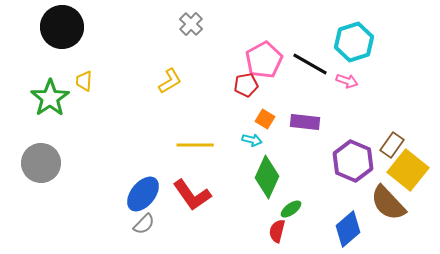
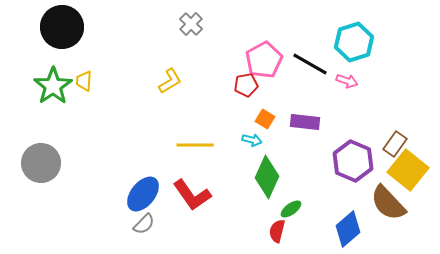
green star: moved 3 px right, 12 px up
brown rectangle: moved 3 px right, 1 px up
